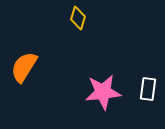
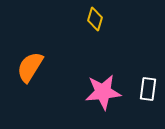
yellow diamond: moved 17 px right, 1 px down
orange semicircle: moved 6 px right
